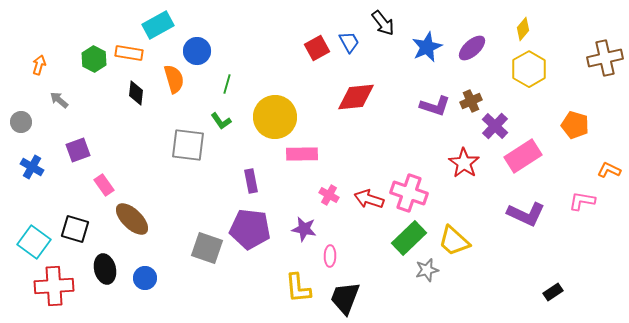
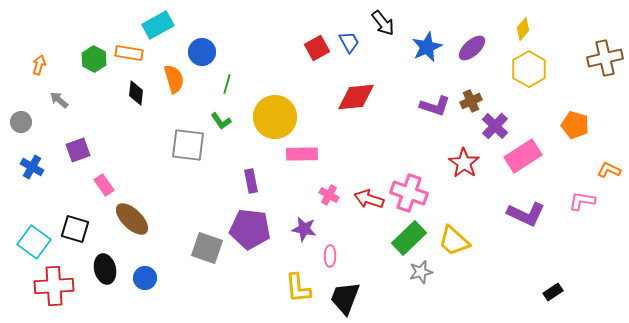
blue circle at (197, 51): moved 5 px right, 1 px down
gray star at (427, 270): moved 6 px left, 2 px down
